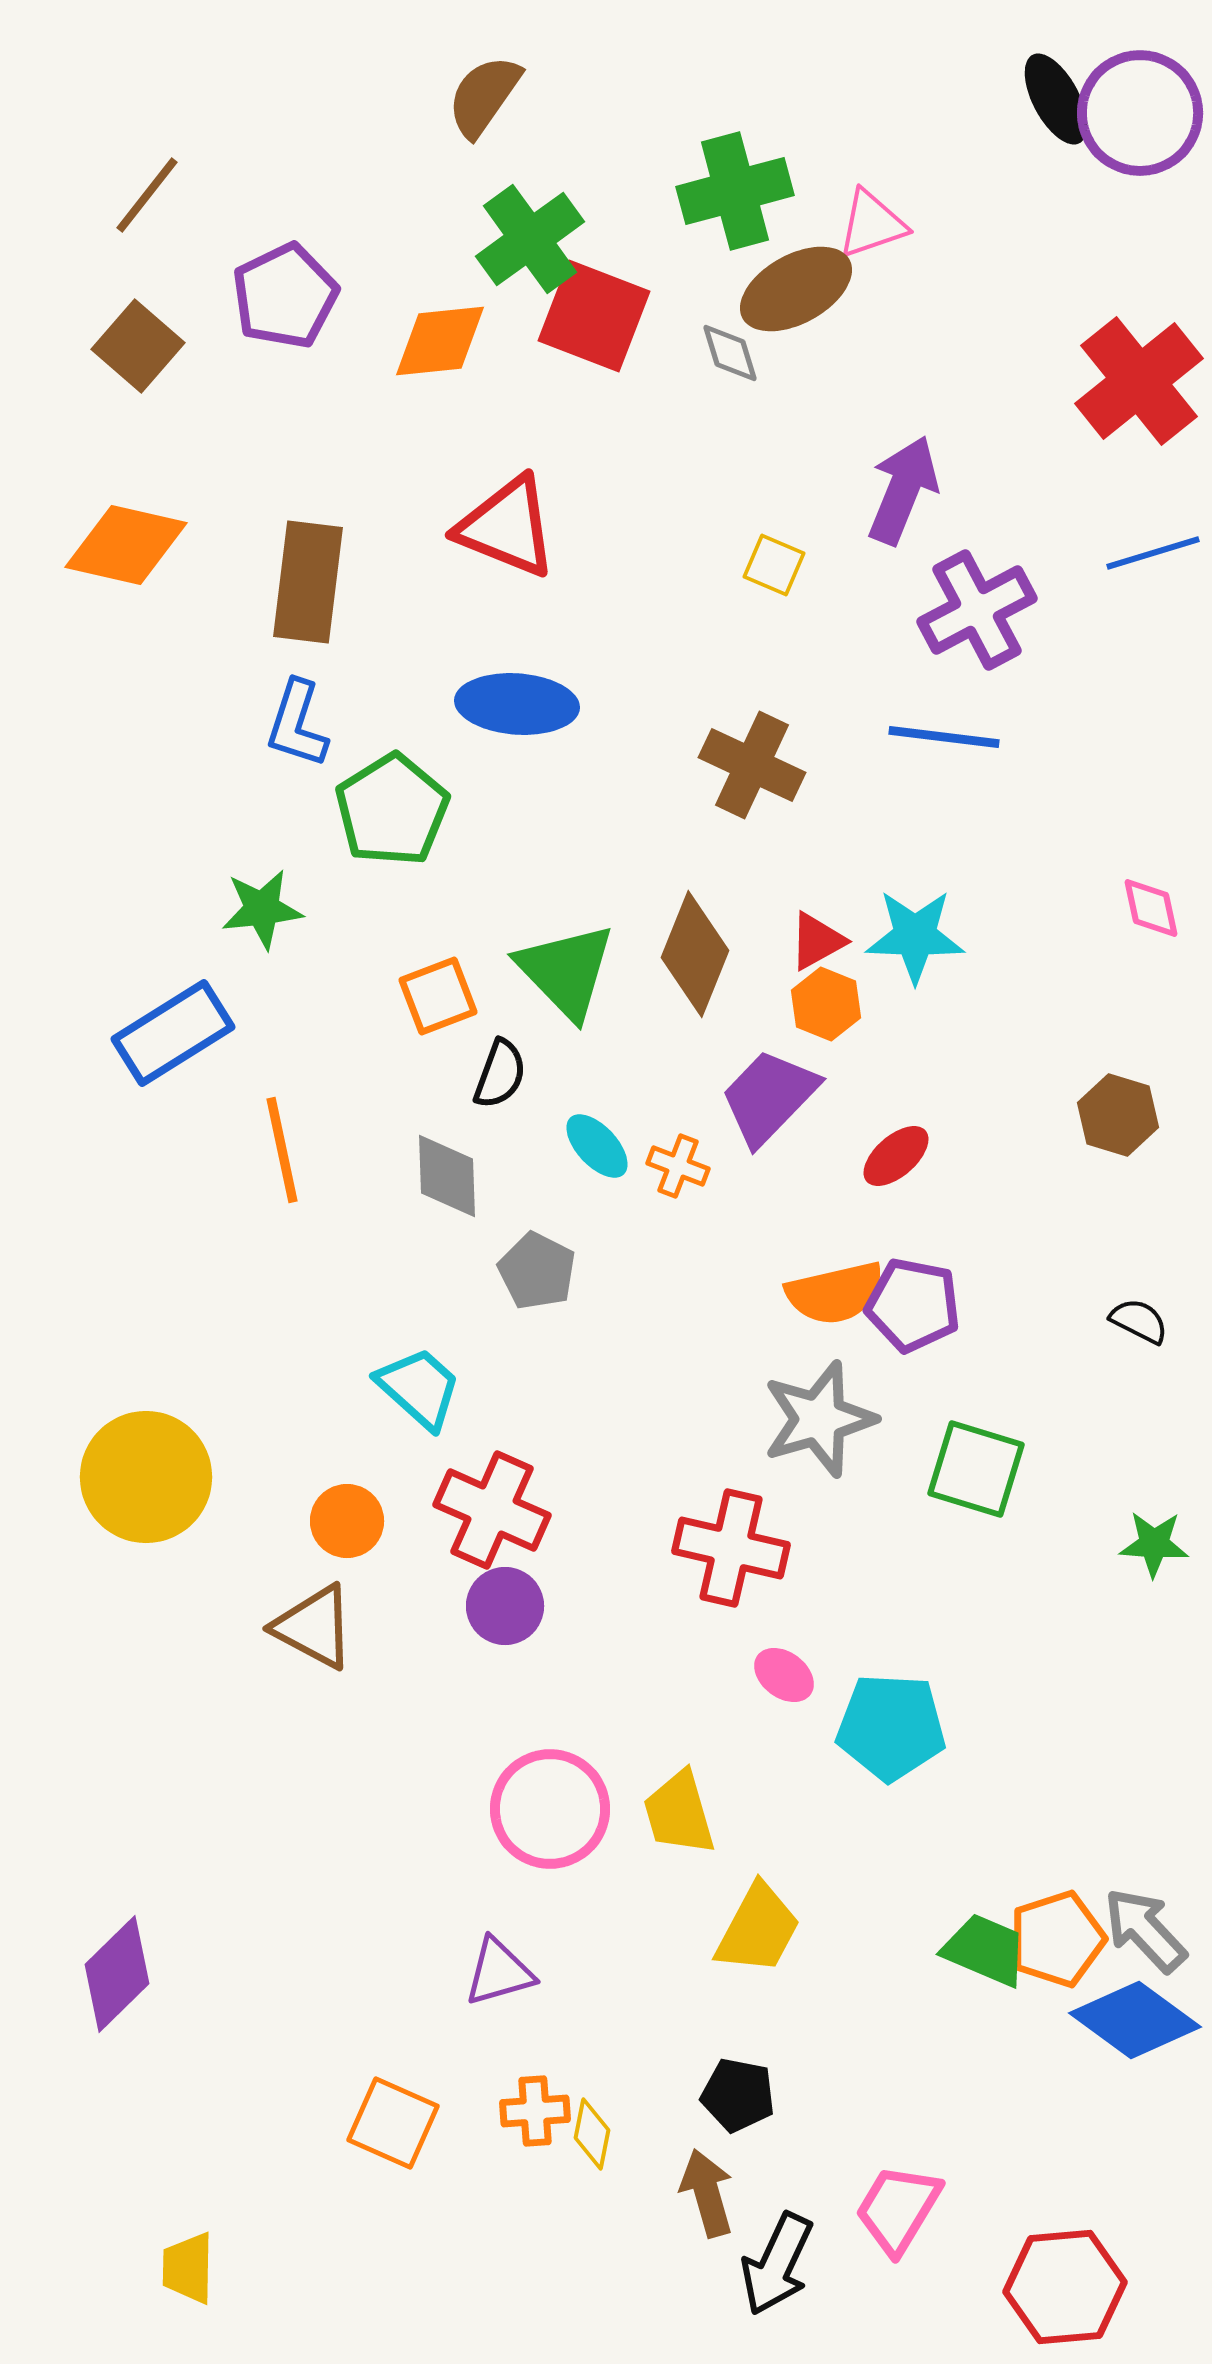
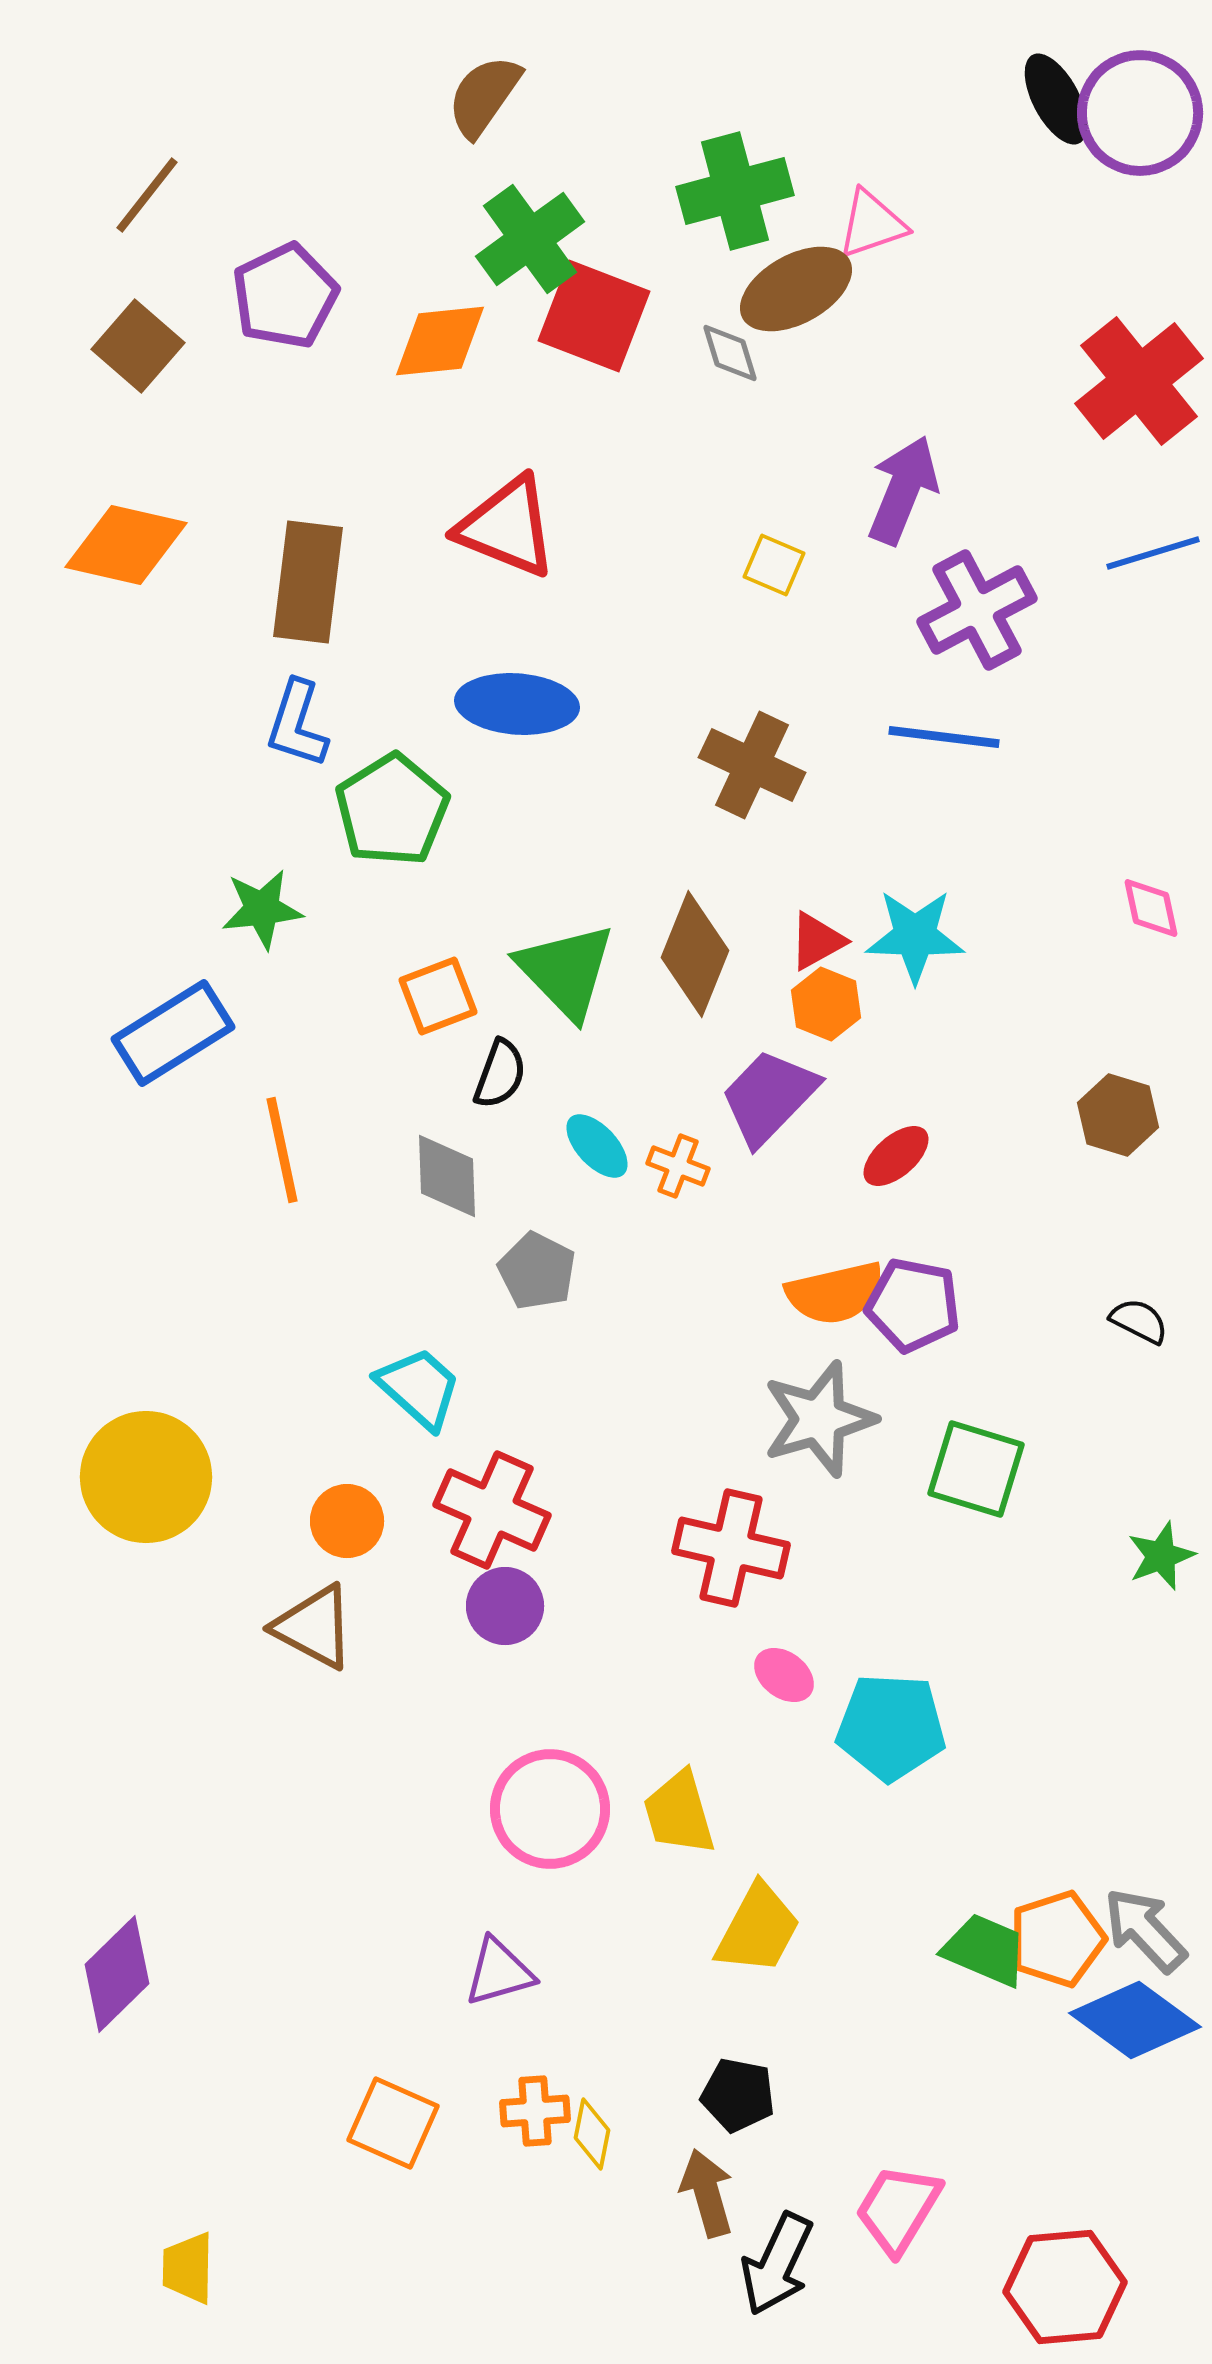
green star at (1154, 1544): moved 7 px right, 12 px down; rotated 24 degrees counterclockwise
